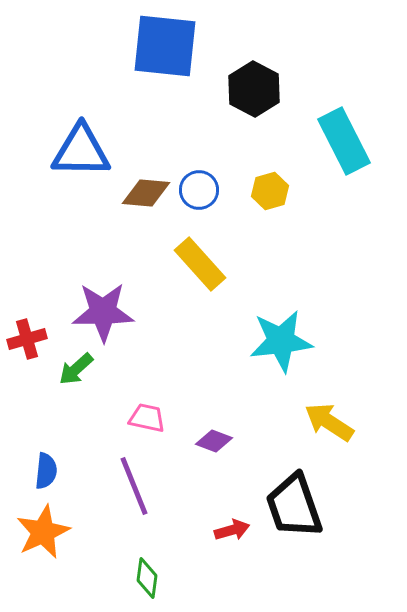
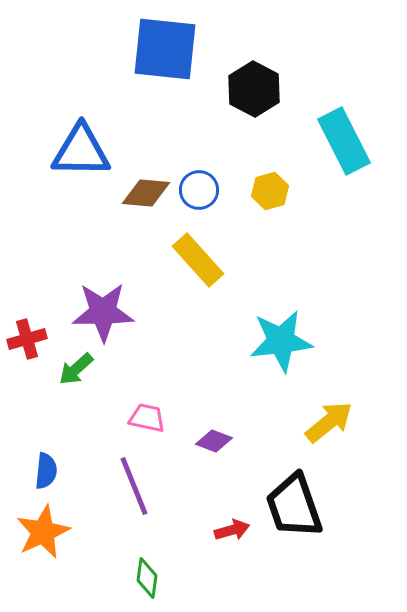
blue square: moved 3 px down
yellow rectangle: moved 2 px left, 4 px up
yellow arrow: rotated 108 degrees clockwise
